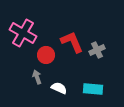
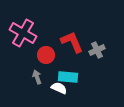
cyan rectangle: moved 25 px left, 12 px up
